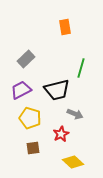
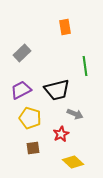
gray rectangle: moved 4 px left, 6 px up
green line: moved 4 px right, 2 px up; rotated 24 degrees counterclockwise
